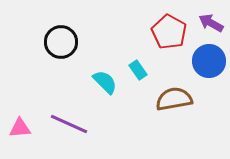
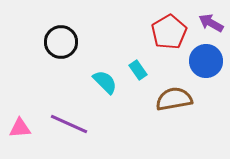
red pentagon: rotated 12 degrees clockwise
blue circle: moved 3 px left
